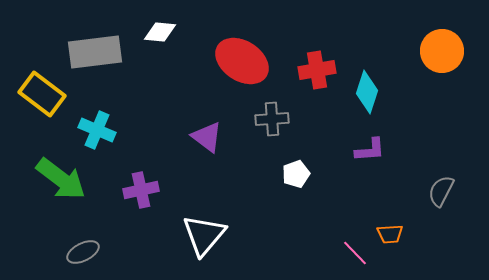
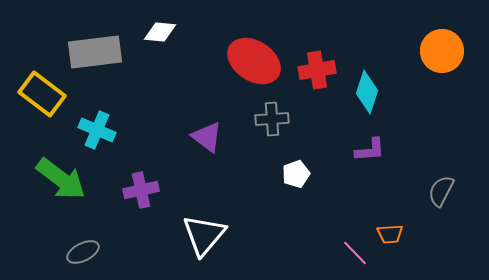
red ellipse: moved 12 px right
